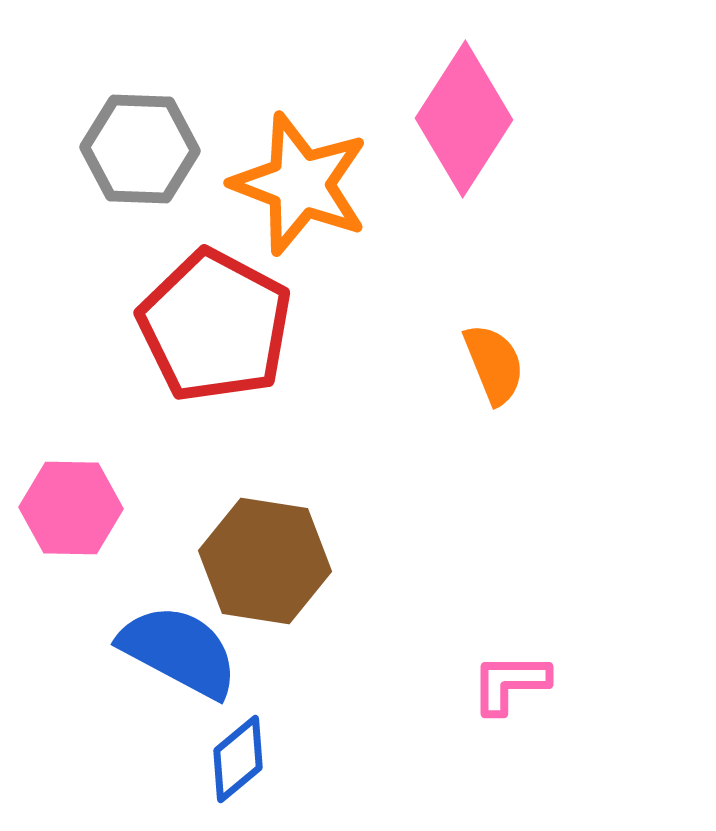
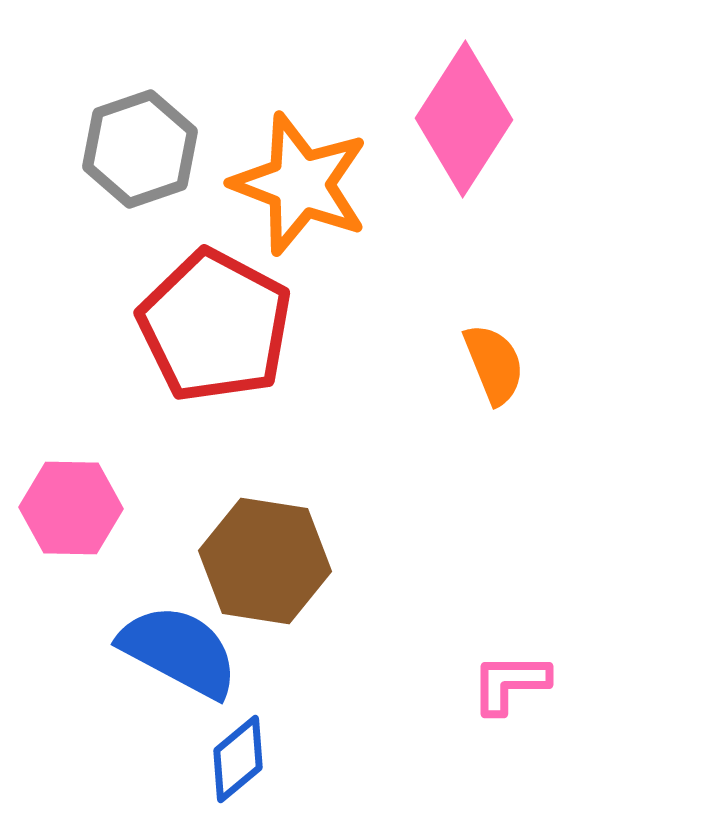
gray hexagon: rotated 21 degrees counterclockwise
